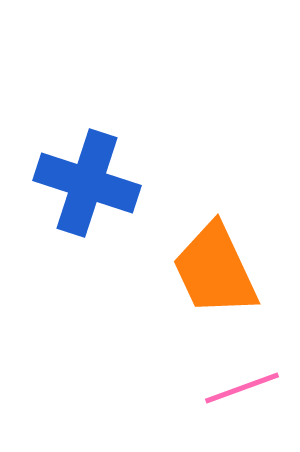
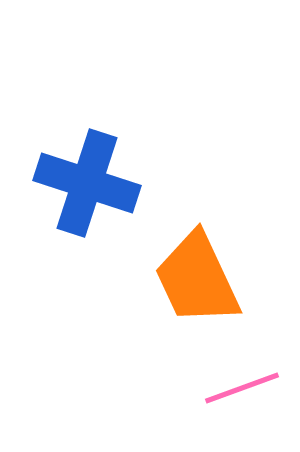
orange trapezoid: moved 18 px left, 9 px down
